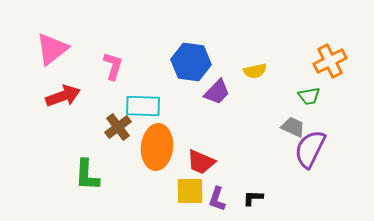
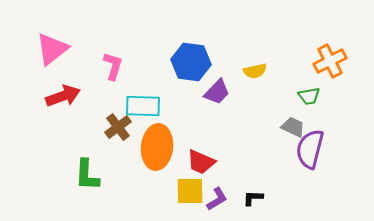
purple semicircle: rotated 12 degrees counterclockwise
purple L-shape: rotated 140 degrees counterclockwise
